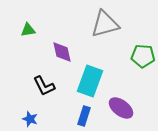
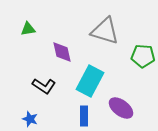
gray triangle: moved 7 px down; rotated 32 degrees clockwise
green triangle: moved 1 px up
cyan rectangle: rotated 8 degrees clockwise
black L-shape: rotated 30 degrees counterclockwise
blue rectangle: rotated 18 degrees counterclockwise
